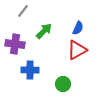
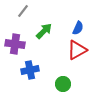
blue cross: rotated 12 degrees counterclockwise
